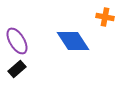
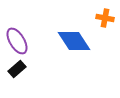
orange cross: moved 1 px down
blue diamond: moved 1 px right
